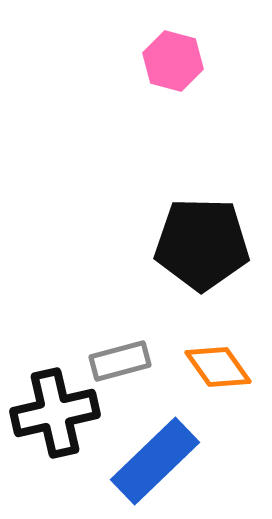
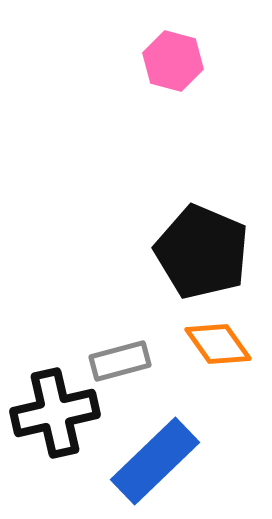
black pentagon: moved 8 px down; rotated 22 degrees clockwise
orange diamond: moved 23 px up
